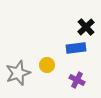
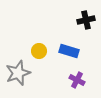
black cross: moved 7 px up; rotated 30 degrees clockwise
blue rectangle: moved 7 px left, 3 px down; rotated 24 degrees clockwise
yellow circle: moved 8 px left, 14 px up
